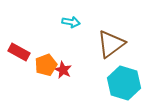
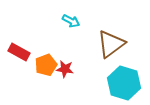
cyan arrow: moved 1 px up; rotated 18 degrees clockwise
red star: moved 2 px right, 1 px up; rotated 18 degrees counterclockwise
